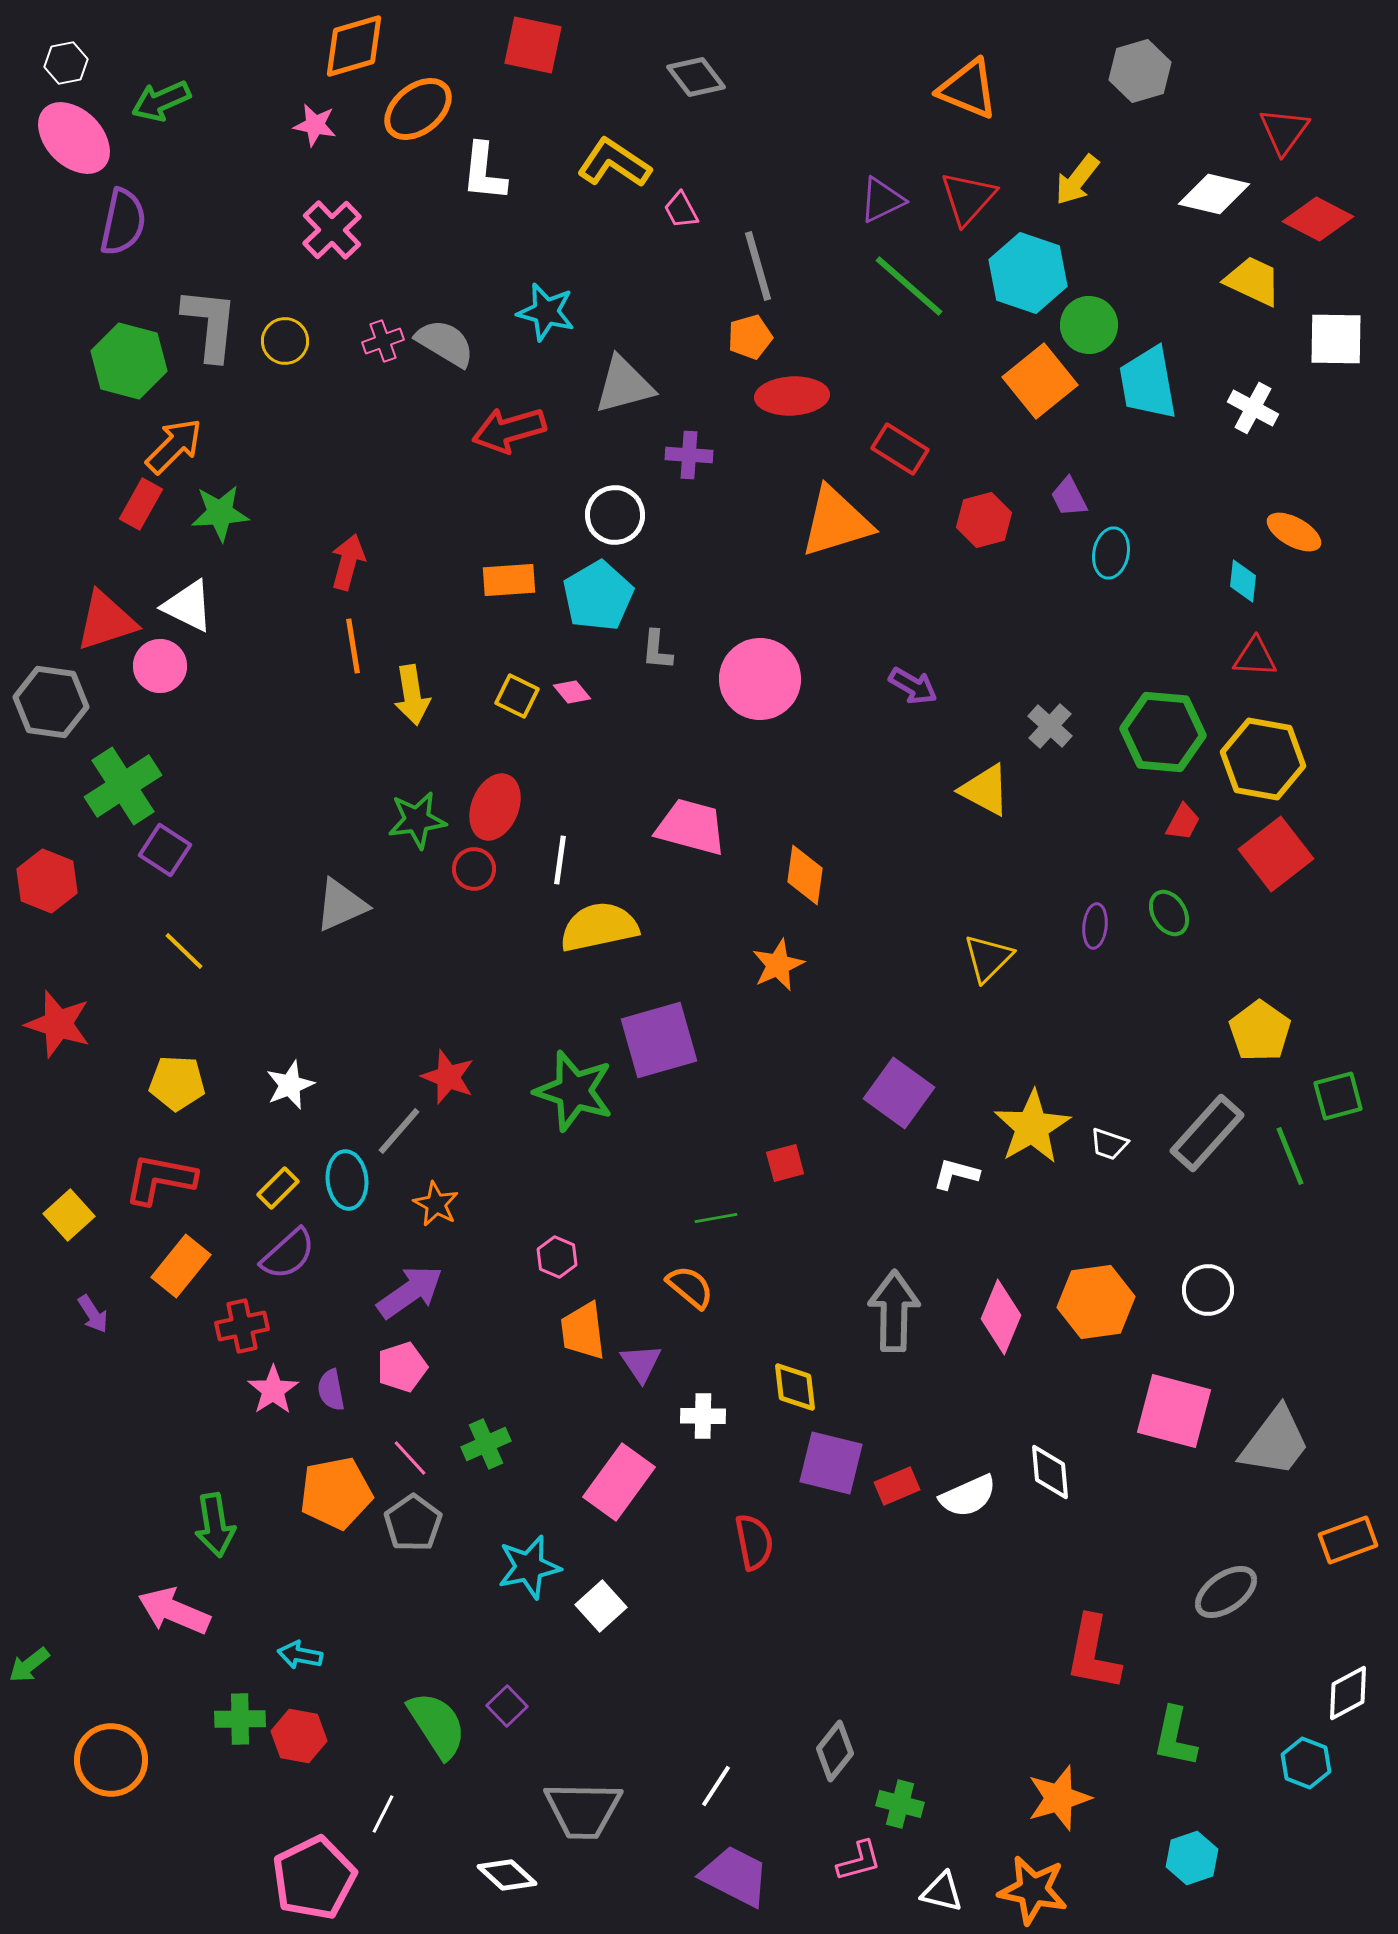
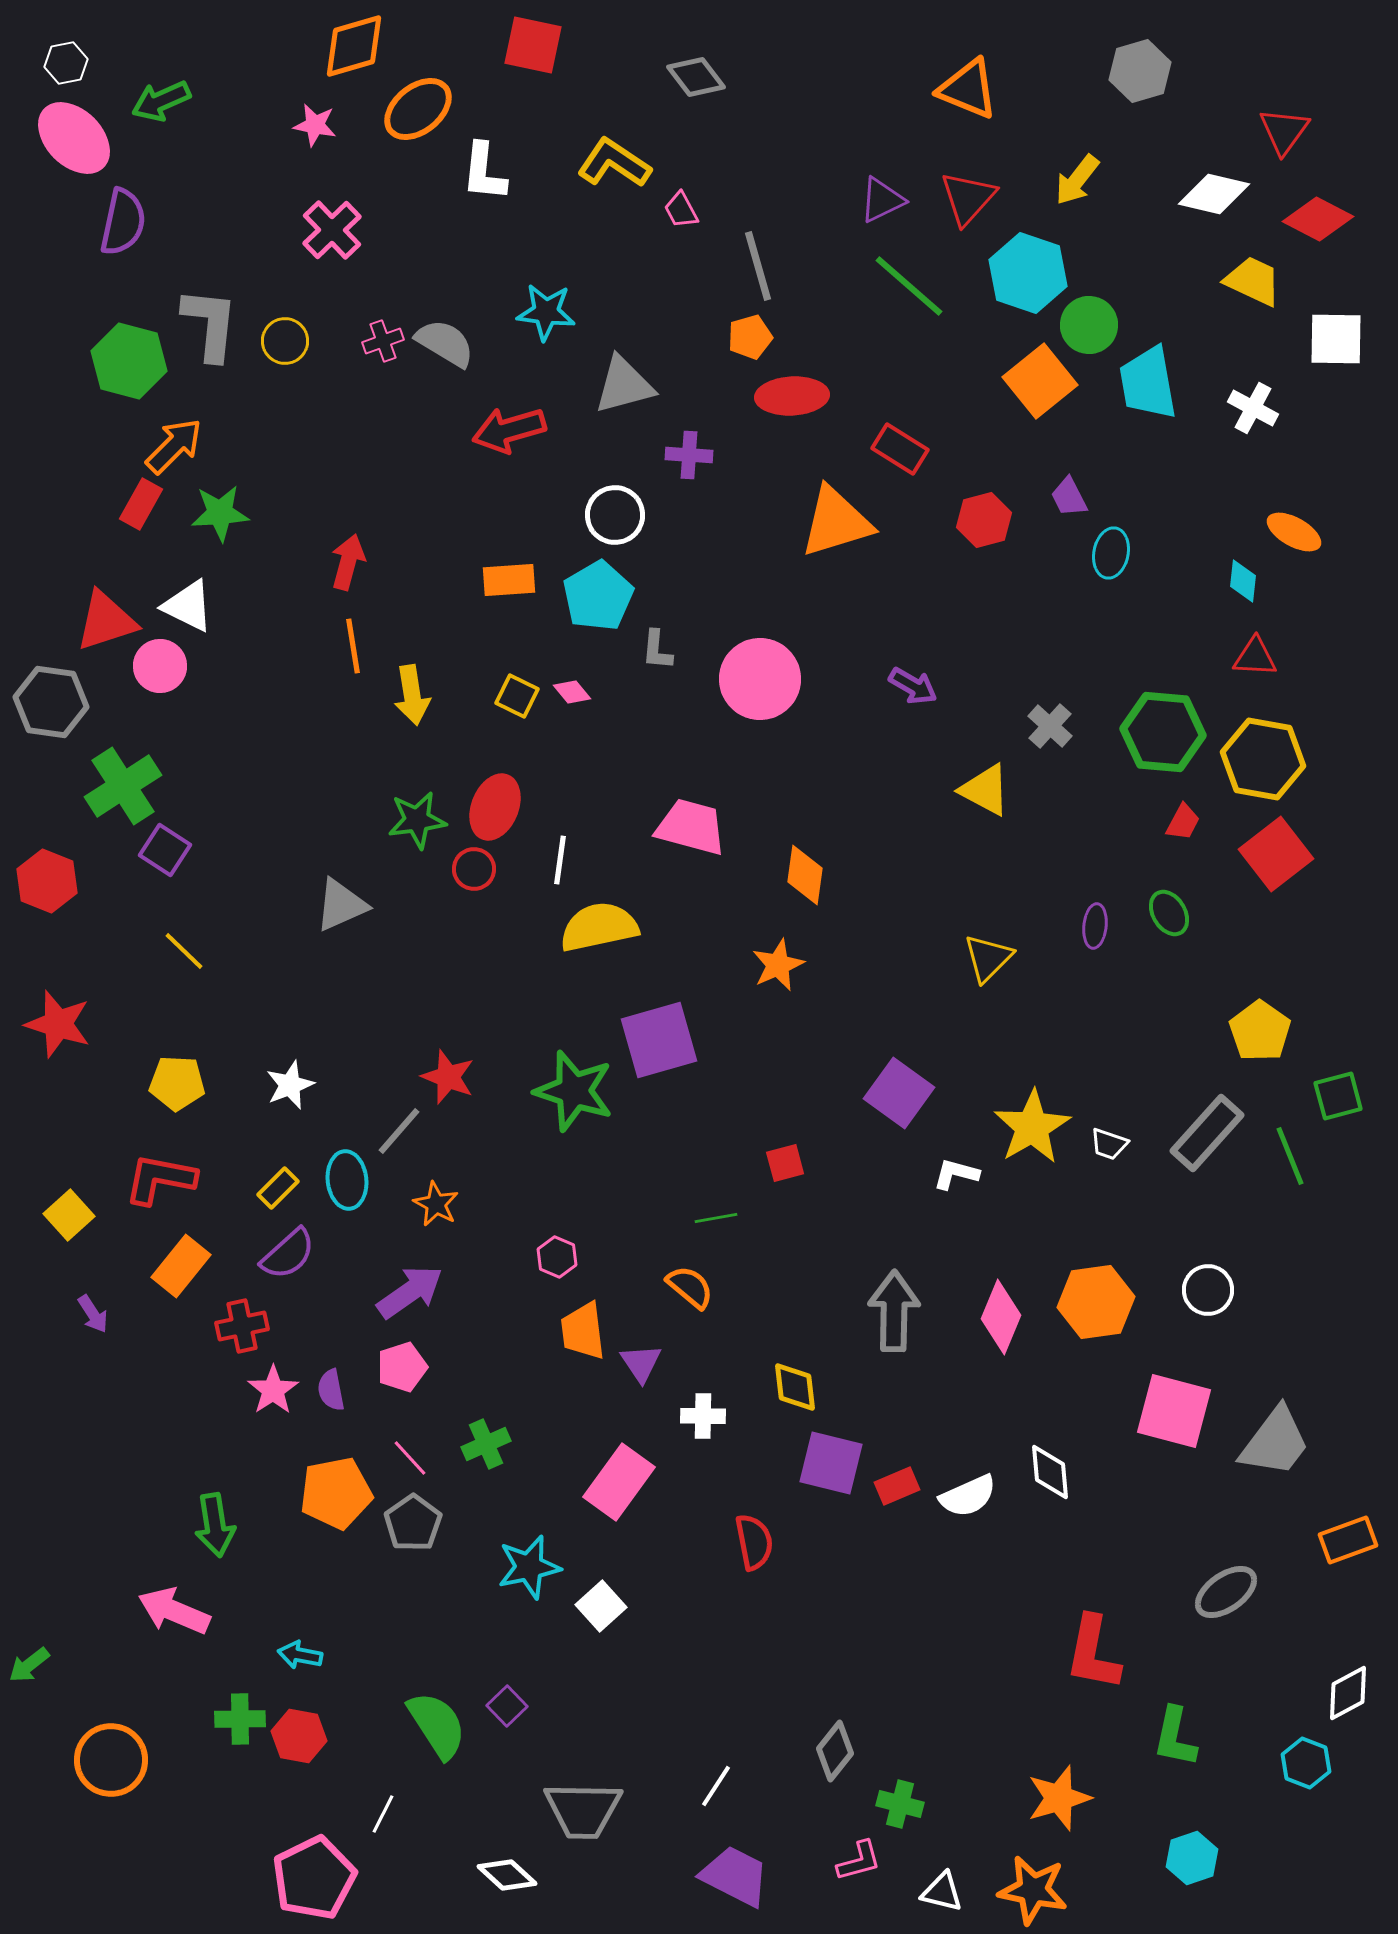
cyan star at (546, 312): rotated 8 degrees counterclockwise
